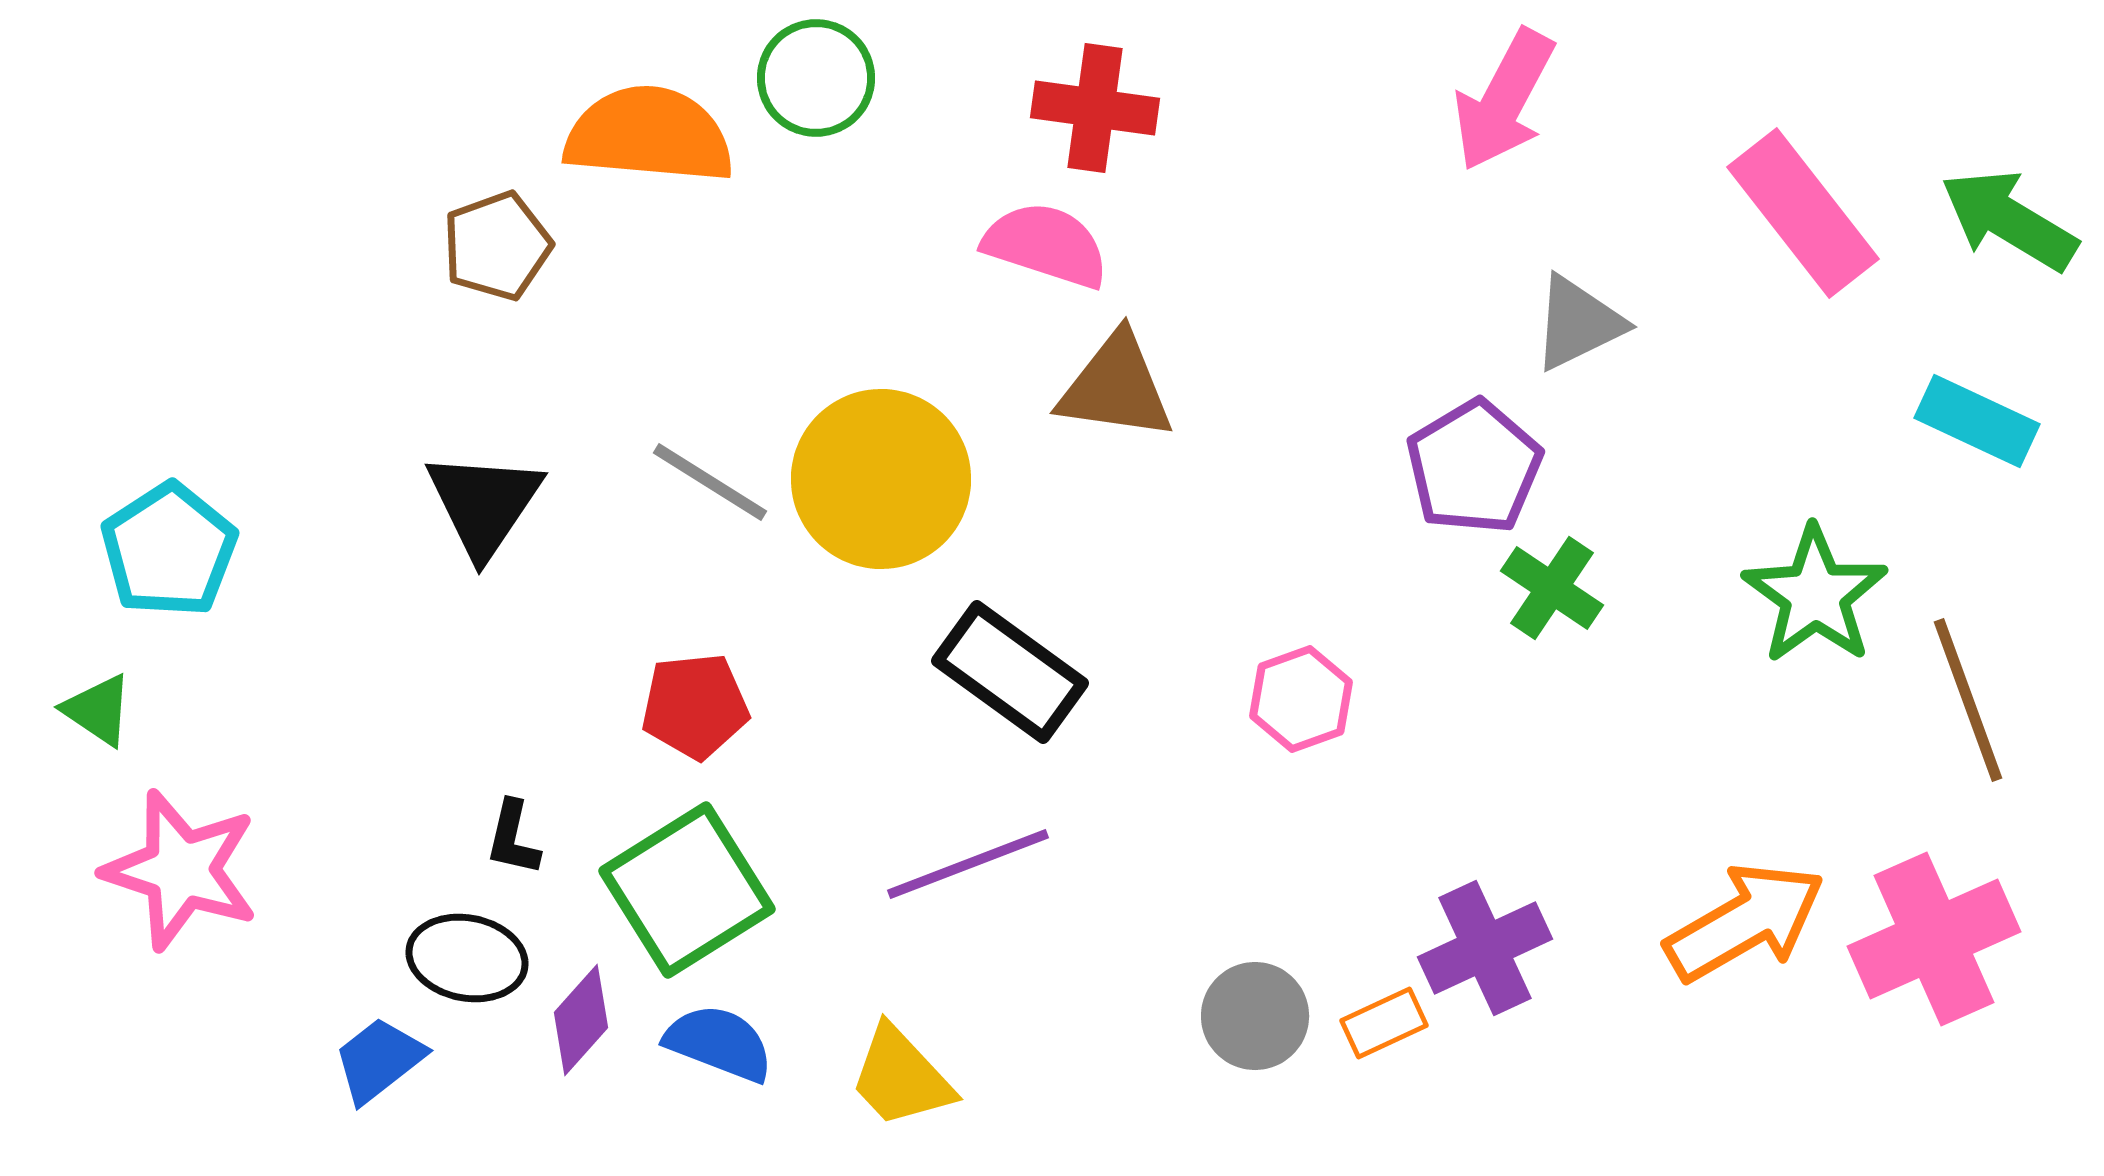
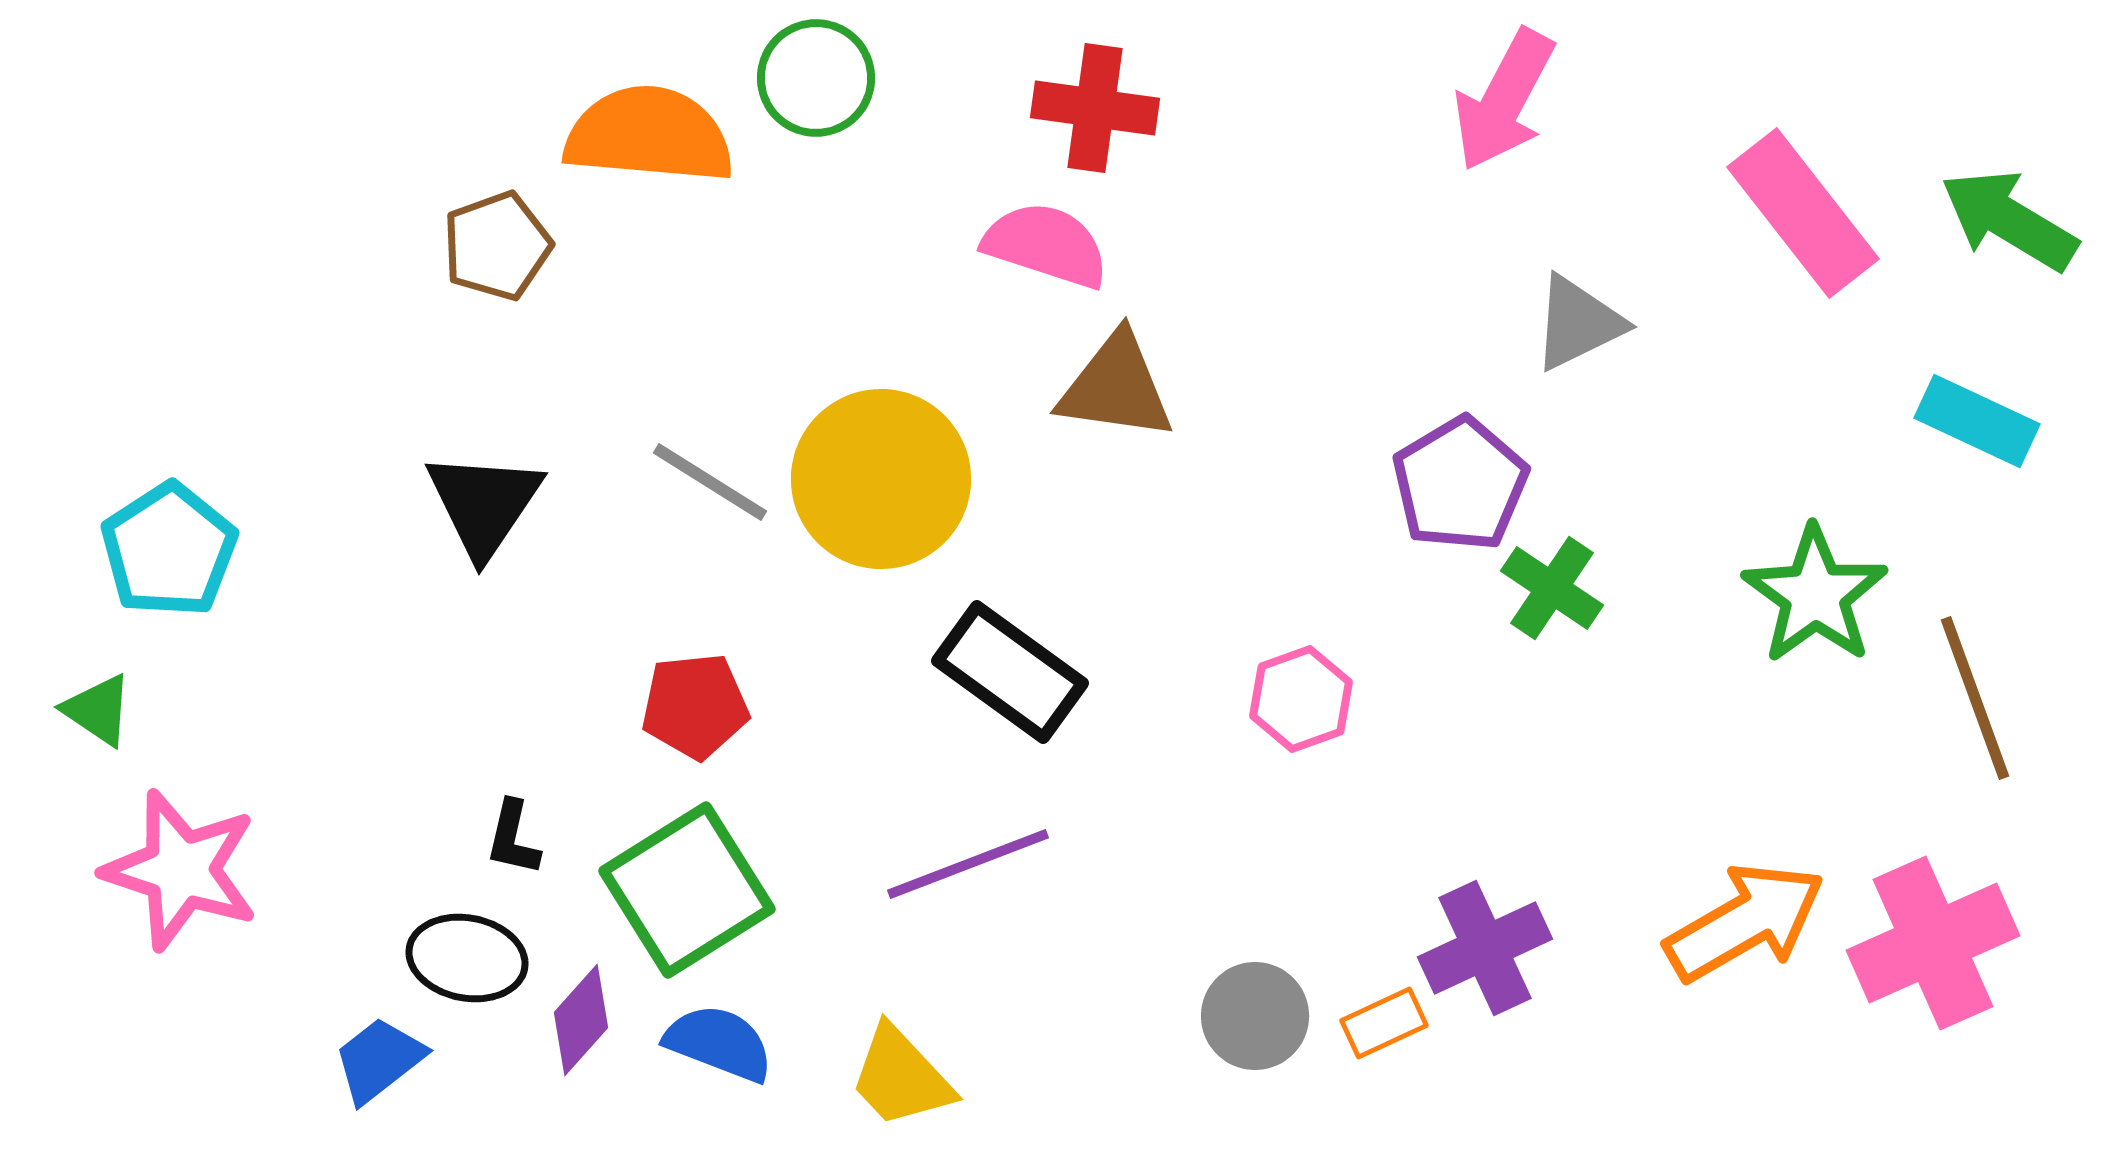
purple pentagon: moved 14 px left, 17 px down
brown line: moved 7 px right, 2 px up
pink cross: moved 1 px left, 4 px down
